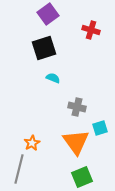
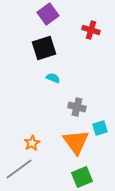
gray line: rotated 40 degrees clockwise
